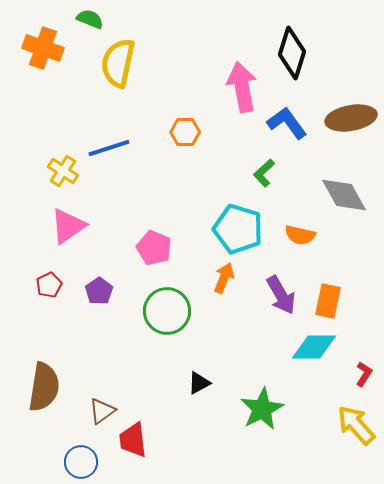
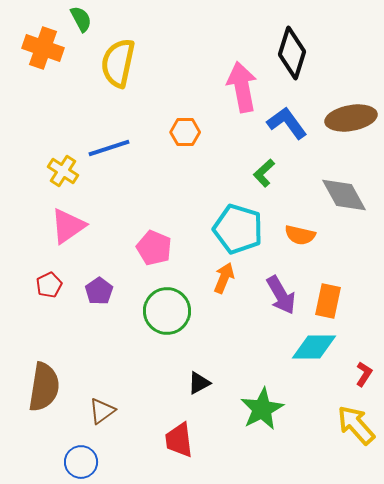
green semicircle: moved 9 px left; rotated 40 degrees clockwise
red trapezoid: moved 46 px right
